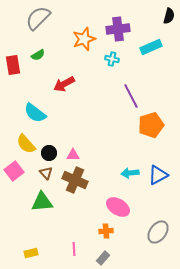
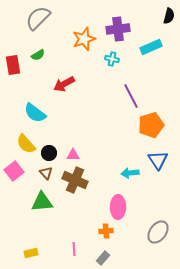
blue triangle: moved 15 px up; rotated 35 degrees counterclockwise
pink ellipse: rotated 60 degrees clockwise
